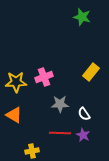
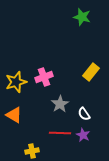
yellow star: rotated 15 degrees counterclockwise
gray star: rotated 30 degrees counterclockwise
